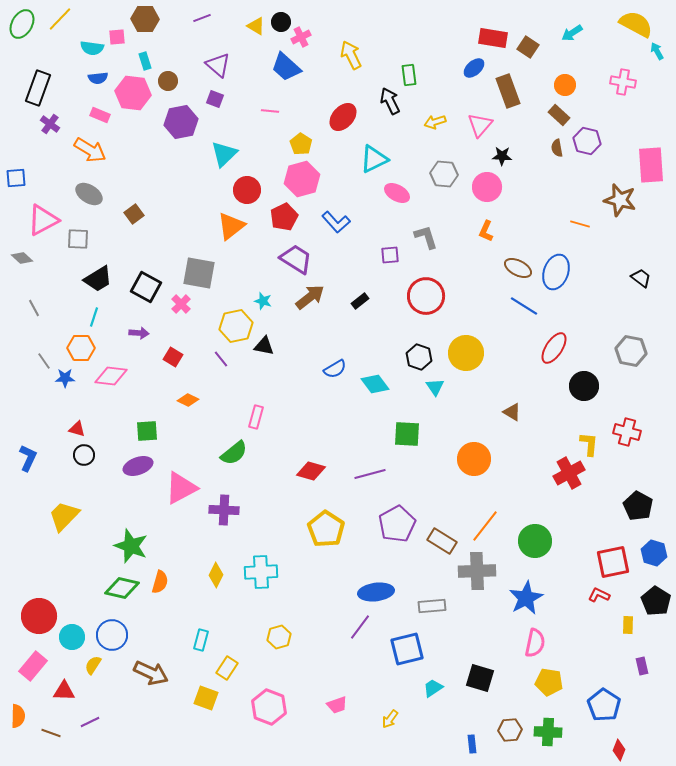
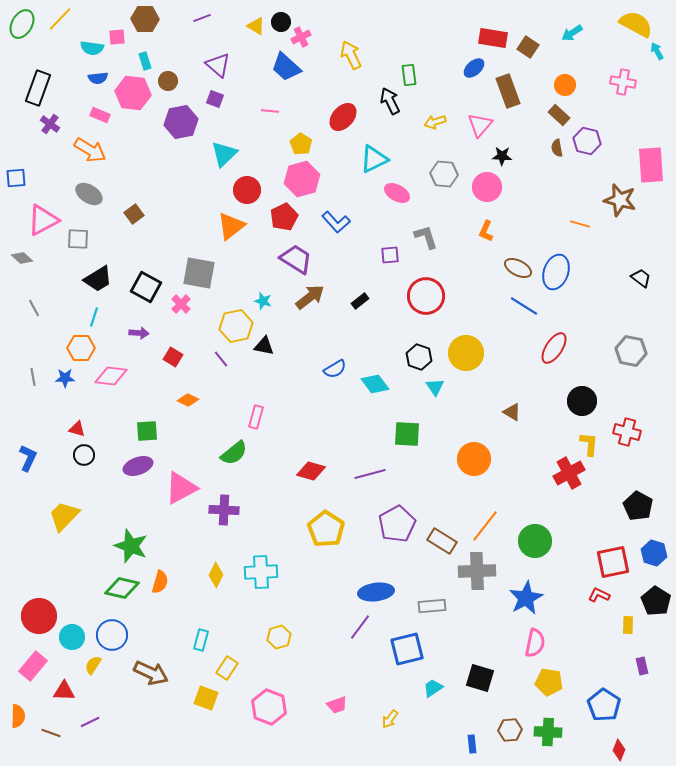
gray line at (44, 361): moved 11 px left, 16 px down; rotated 24 degrees clockwise
black circle at (584, 386): moved 2 px left, 15 px down
